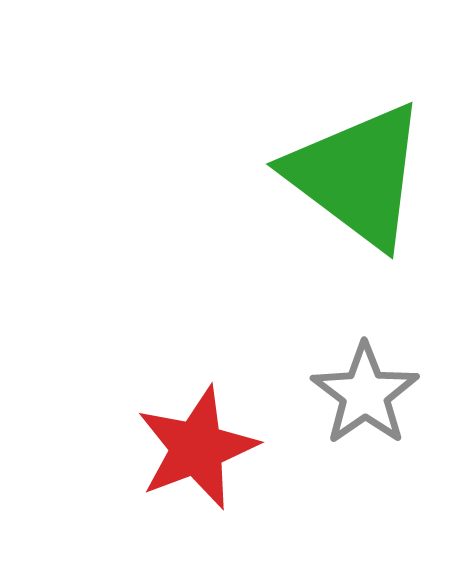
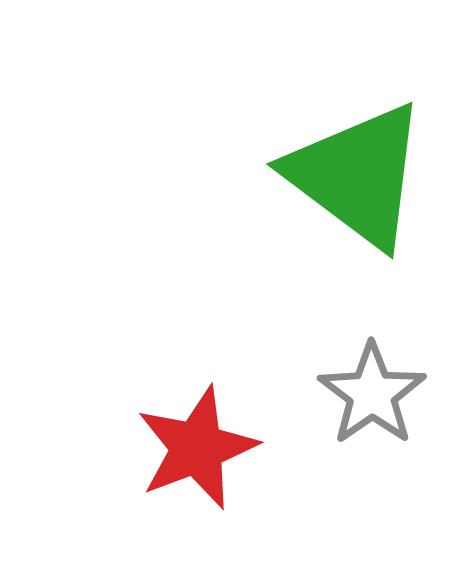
gray star: moved 7 px right
